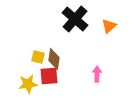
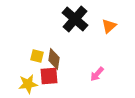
yellow square: moved 1 px left, 1 px up
pink arrow: rotated 140 degrees counterclockwise
